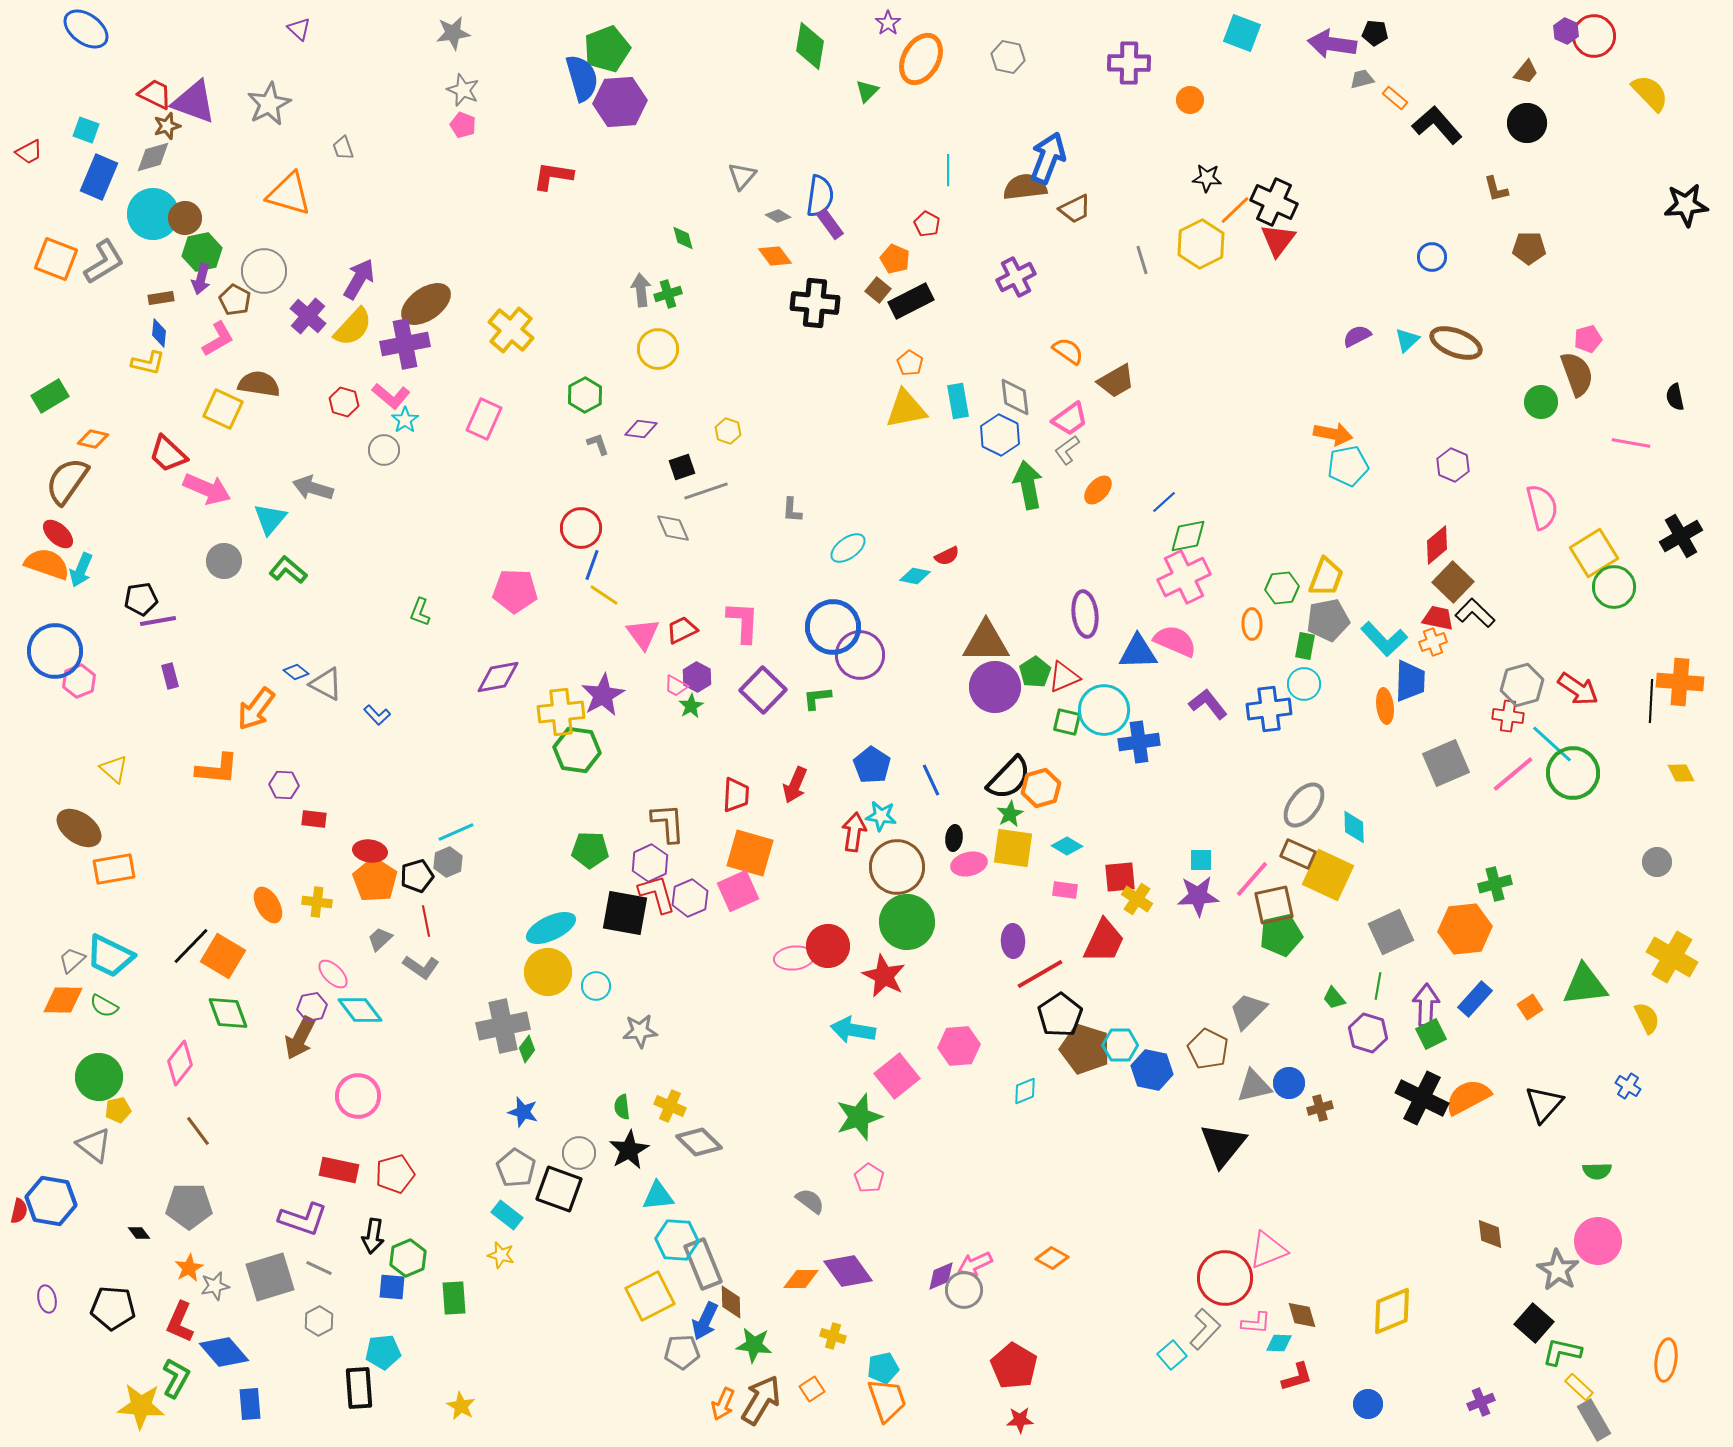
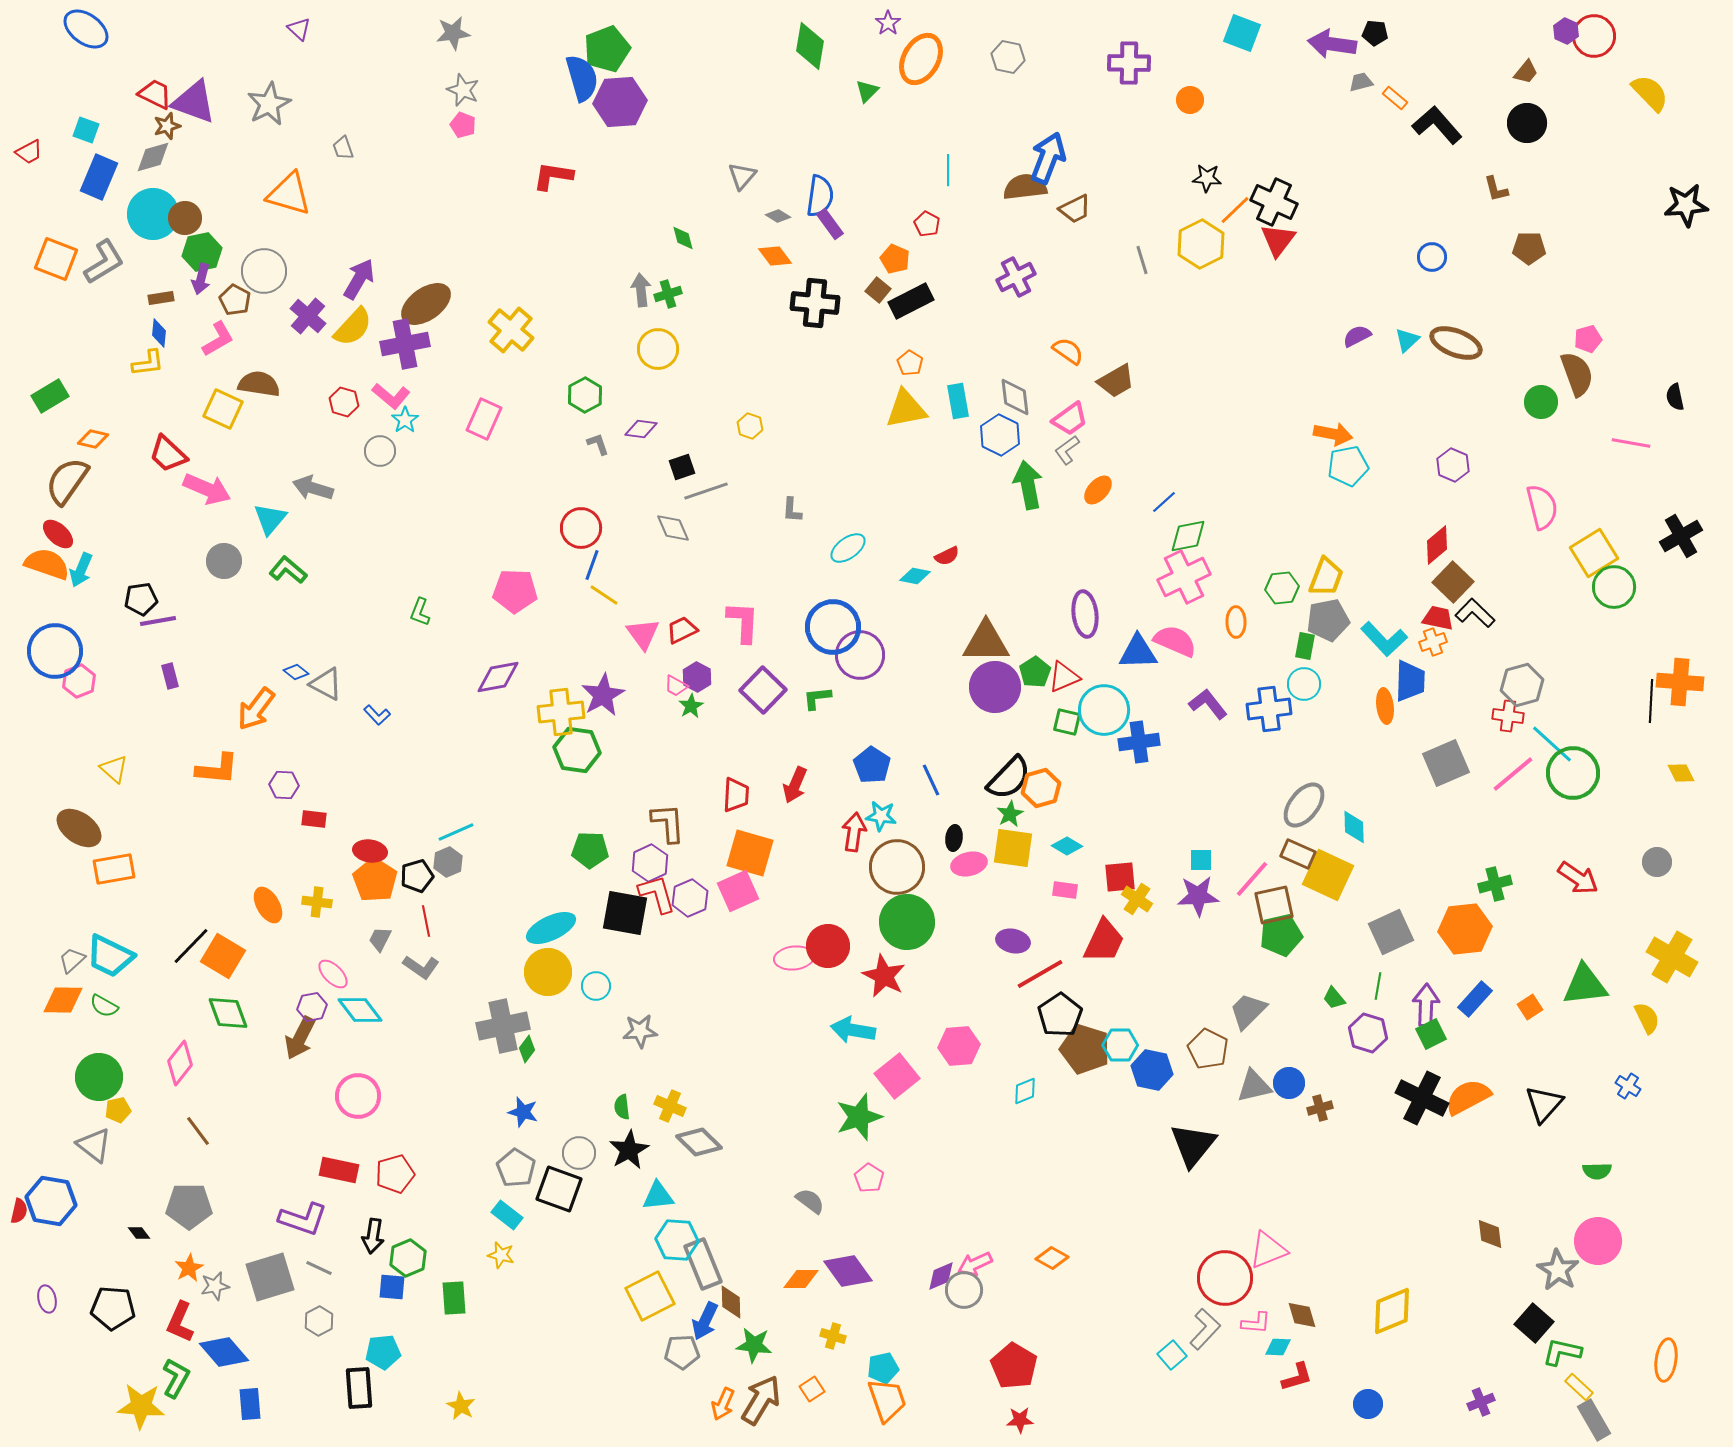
gray trapezoid at (1362, 79): moved 1 px left, 3 px down
yellow L-shape at (148, 363): rotated 20 degrees counterclockwise
yellow hexagon at (728, 431): moved 22 px right, 5 px up
gray circle at (384, 450): moved 4 px left, 1 px down
orange ellipse at (1252, 624): moved 16 px left, 2 px up
red arrow at (1578, 689): moved 189 px down
gray trapezoid at (380, 939): rotated 20 degrees counterclockwise
purple ellipse at (1013, 941): rotated 76 degrees counterclockwise
black triangle at (1223, 1145): moved 30 px left
cyan diamond at (1279, 1343): moved 1 px left, 4 px down
